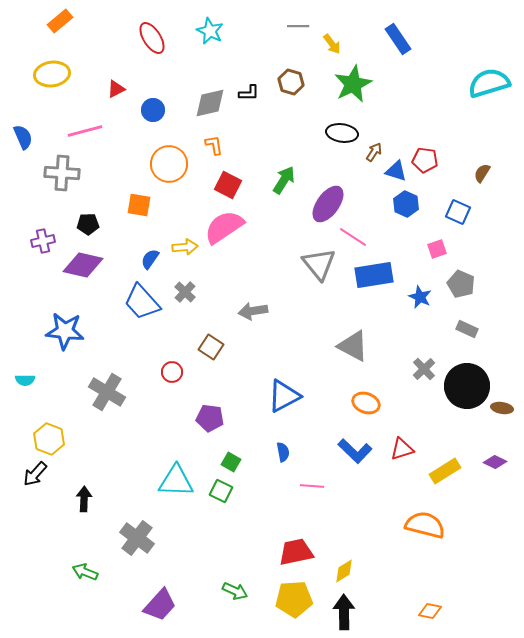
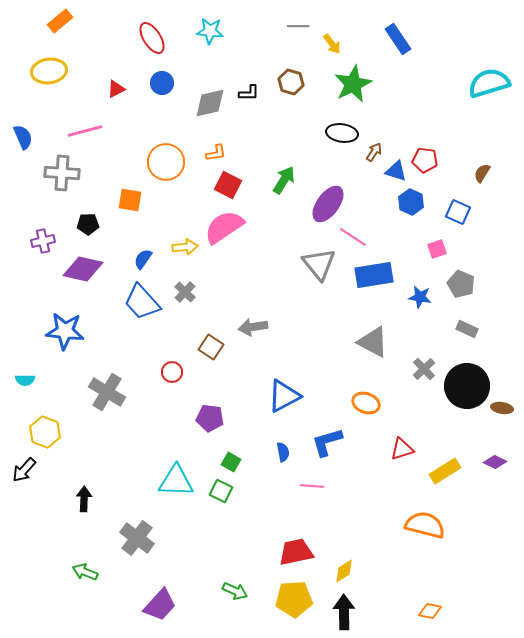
cyan star at (210, 31): rotated 20 degrees counterclockwise
yellow ellipse at (52, 74): moved 3 px left, 3 px up
blue circle at (153, 110): moved 9 px right, 27 px up
orange L-shape at (214, 145): moved 2 px right, 8 px down; rotated 90 degrees clockwise
orange circle at (169, 164): moved 3 px left, 2 px up
blue hexagon at (406, 204): moved 5 px right, 2 px up
orange square at (139, 205): moved 9 px left, 5 px up
blue semicircle at (150, 259): moved 7 px left
purple diamond at (83, 265): moved 4 px down
blue star at (420, 297): rotated 15 degrees counterclockwise
gray arrow at (253, 311): moved 16 px down
gray triangle at (353, 346): moved 20 px right, 4 px up
yellow hexagon at (49, 439): moved 4 px left, 7 px up
blue L-shape at (355, 451): moved 28 px left, 9 px up; rotated 120 degrees clockwise
black arrow at (35, 474): moved 11 px left, 4 px up
